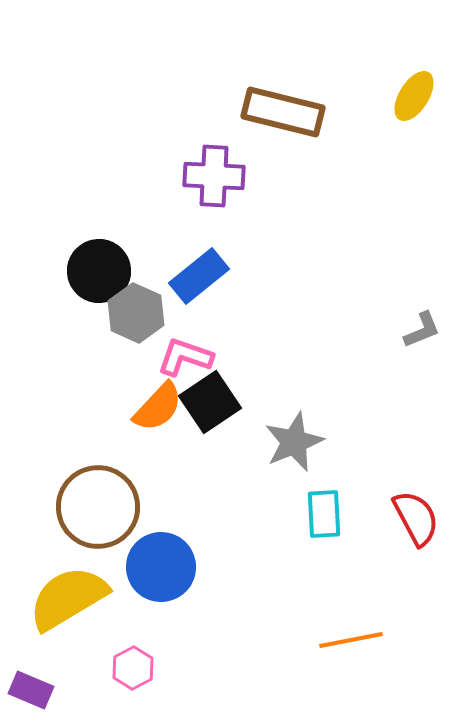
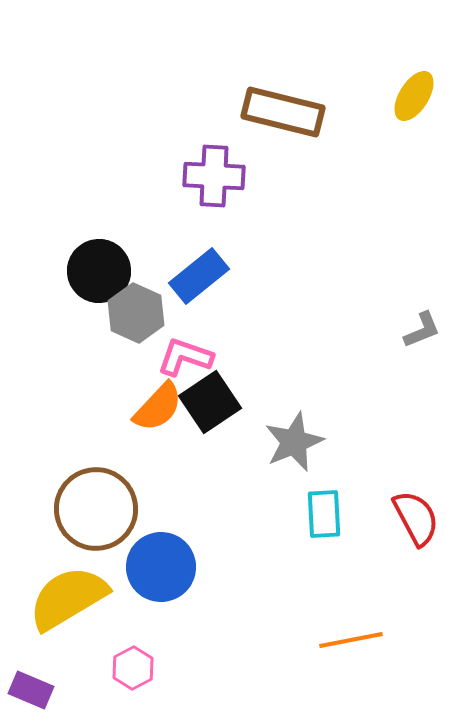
brown circle: moved 2 px left, 2 px down
